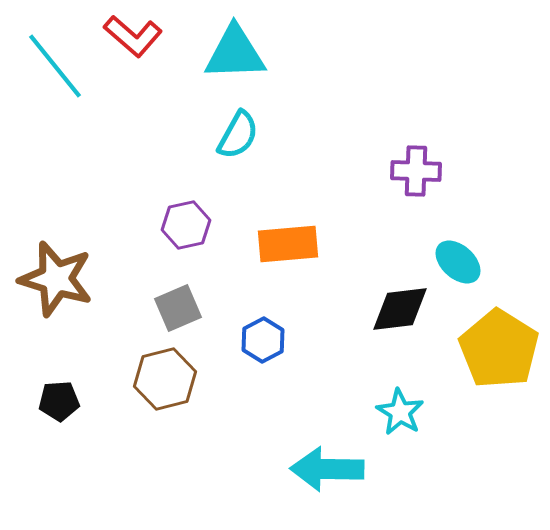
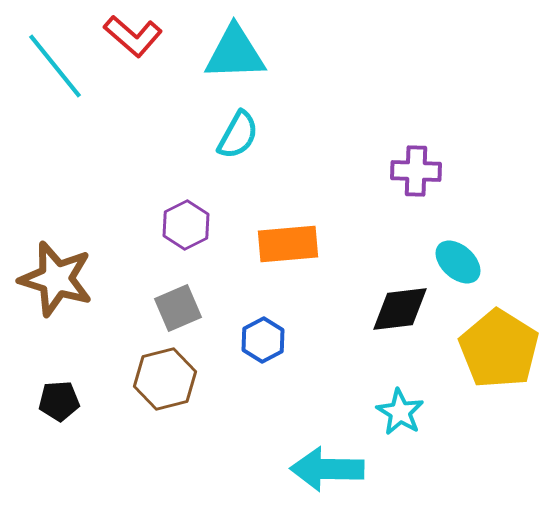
purple hexagon: rotated 15 degrees counterclockwise
